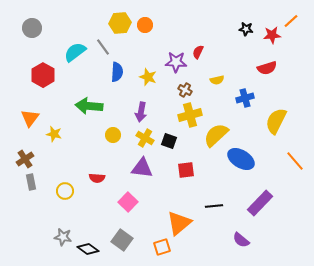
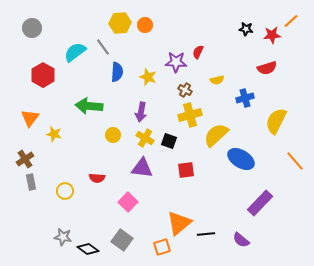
black line at (214, 206): moved 8 px left, 28 px down
